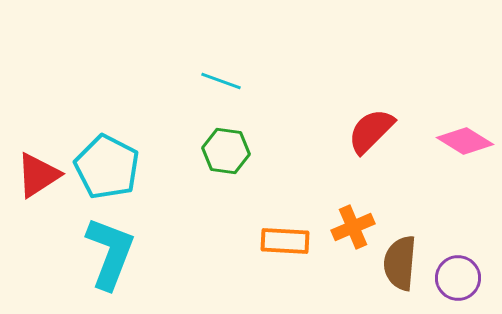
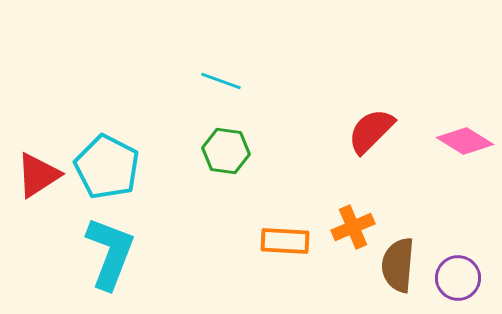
brown semicircle: moved 2 px left, 2 px down
